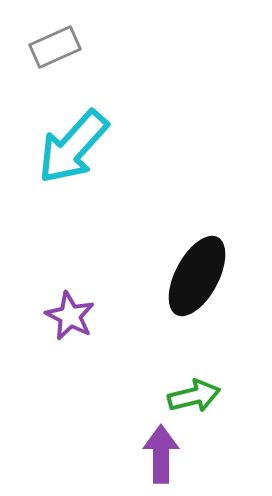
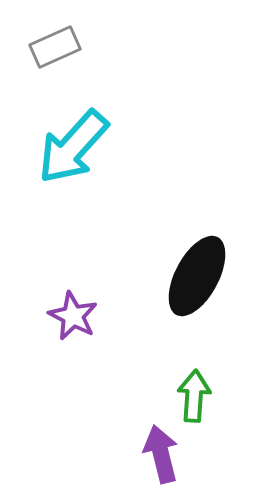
purple star: moved 3 px right
green arrow: rotated 72 degrees counterclockwise
purple arrow: rotated 14 degrees counterclockwise
